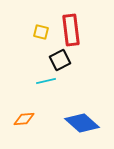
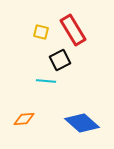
red rectangle: moved 2 px right; rotated 24 degrees counterclockwise
cyan line: rotated 18 degrees clockwise
